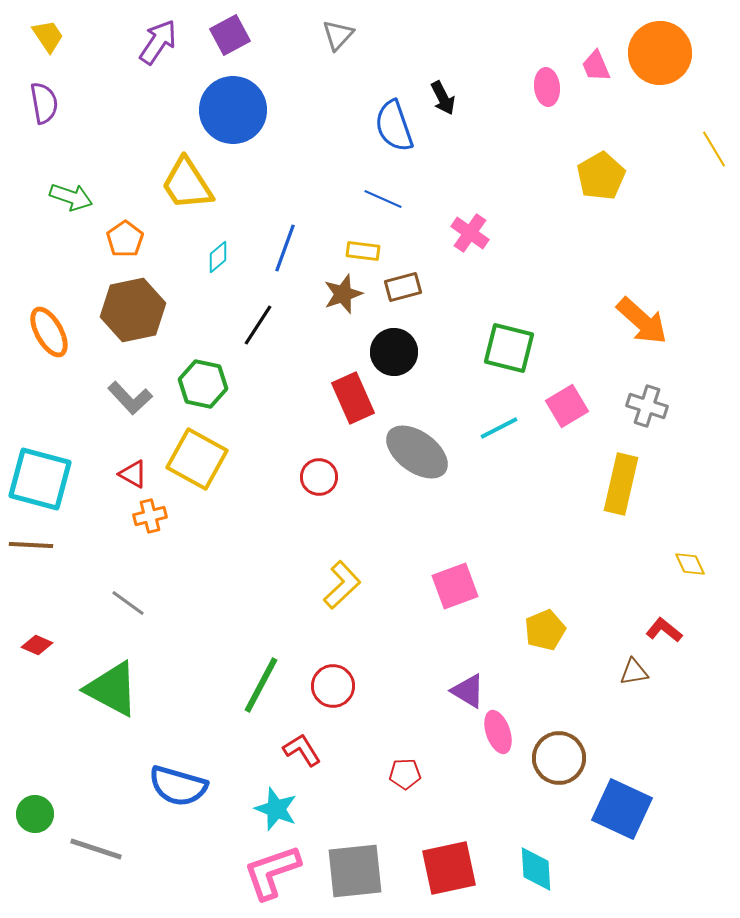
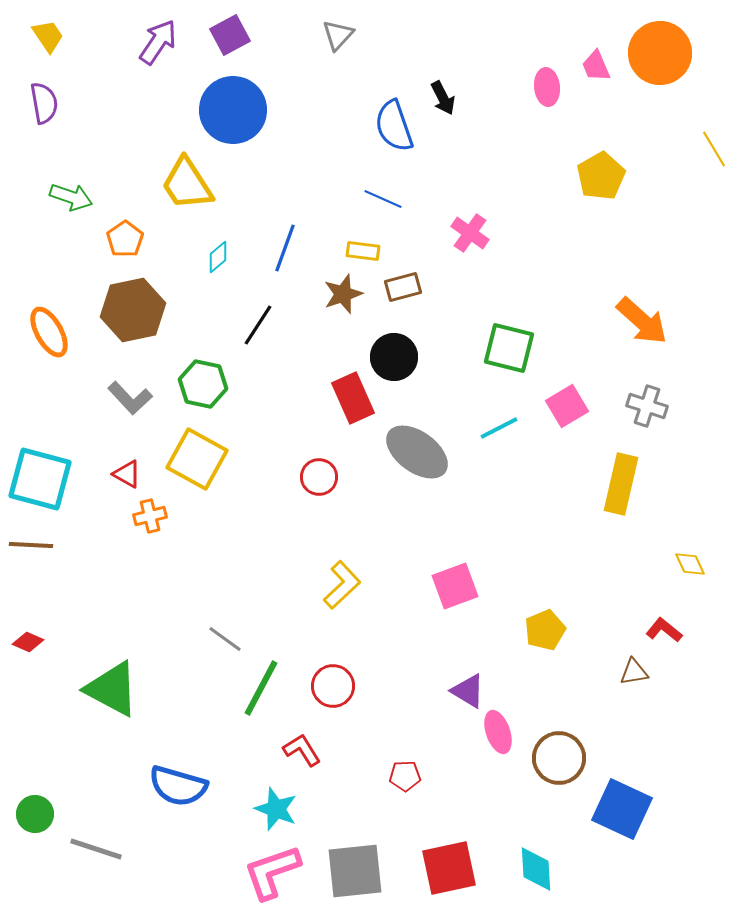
black circle at (394, 352): moved 5 px down
red triangle at (133, 474): moved 6 px left
gray line at (128, 603): moved 97 px right, 36 px down
red diamond at (37, 645): moved 9 px left, 3 px up
green line at (261, 685): moved 3 px down
red pentagon at (405, 774): moved 2 px down
